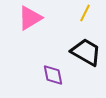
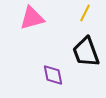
pink triangle: moved 2 px right; rotated 16 degrees clockwise
black trapezoid: rotated 140 degrees counterclockwise
